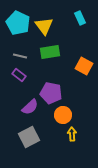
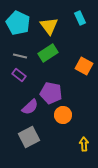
yellow triangle: moved 5 px right
green rectangle: moved 2 px left, 1 px down; rotated 24 degrees counterclockwise
yellow arrow: moved 12 px right, 10 px down
